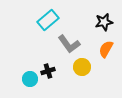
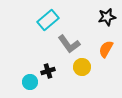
black star: moved 3 px right, 5 px up
cyan circle: moved 3 px down
